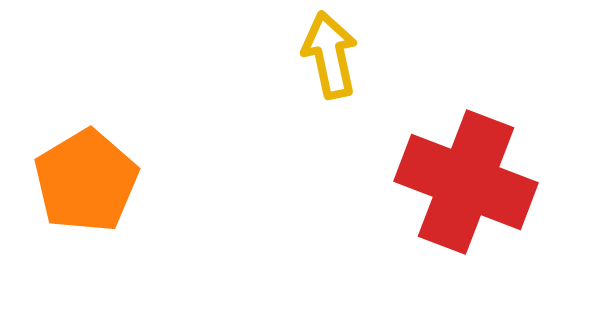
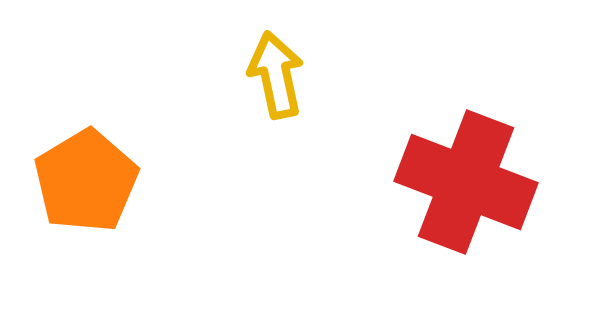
yellow arrow: moved 54 px left, 20 px down
